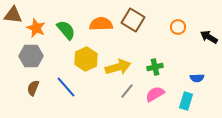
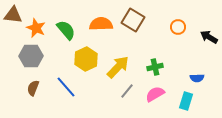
yellow arrow: rotated 30 degrees counterclockwise
